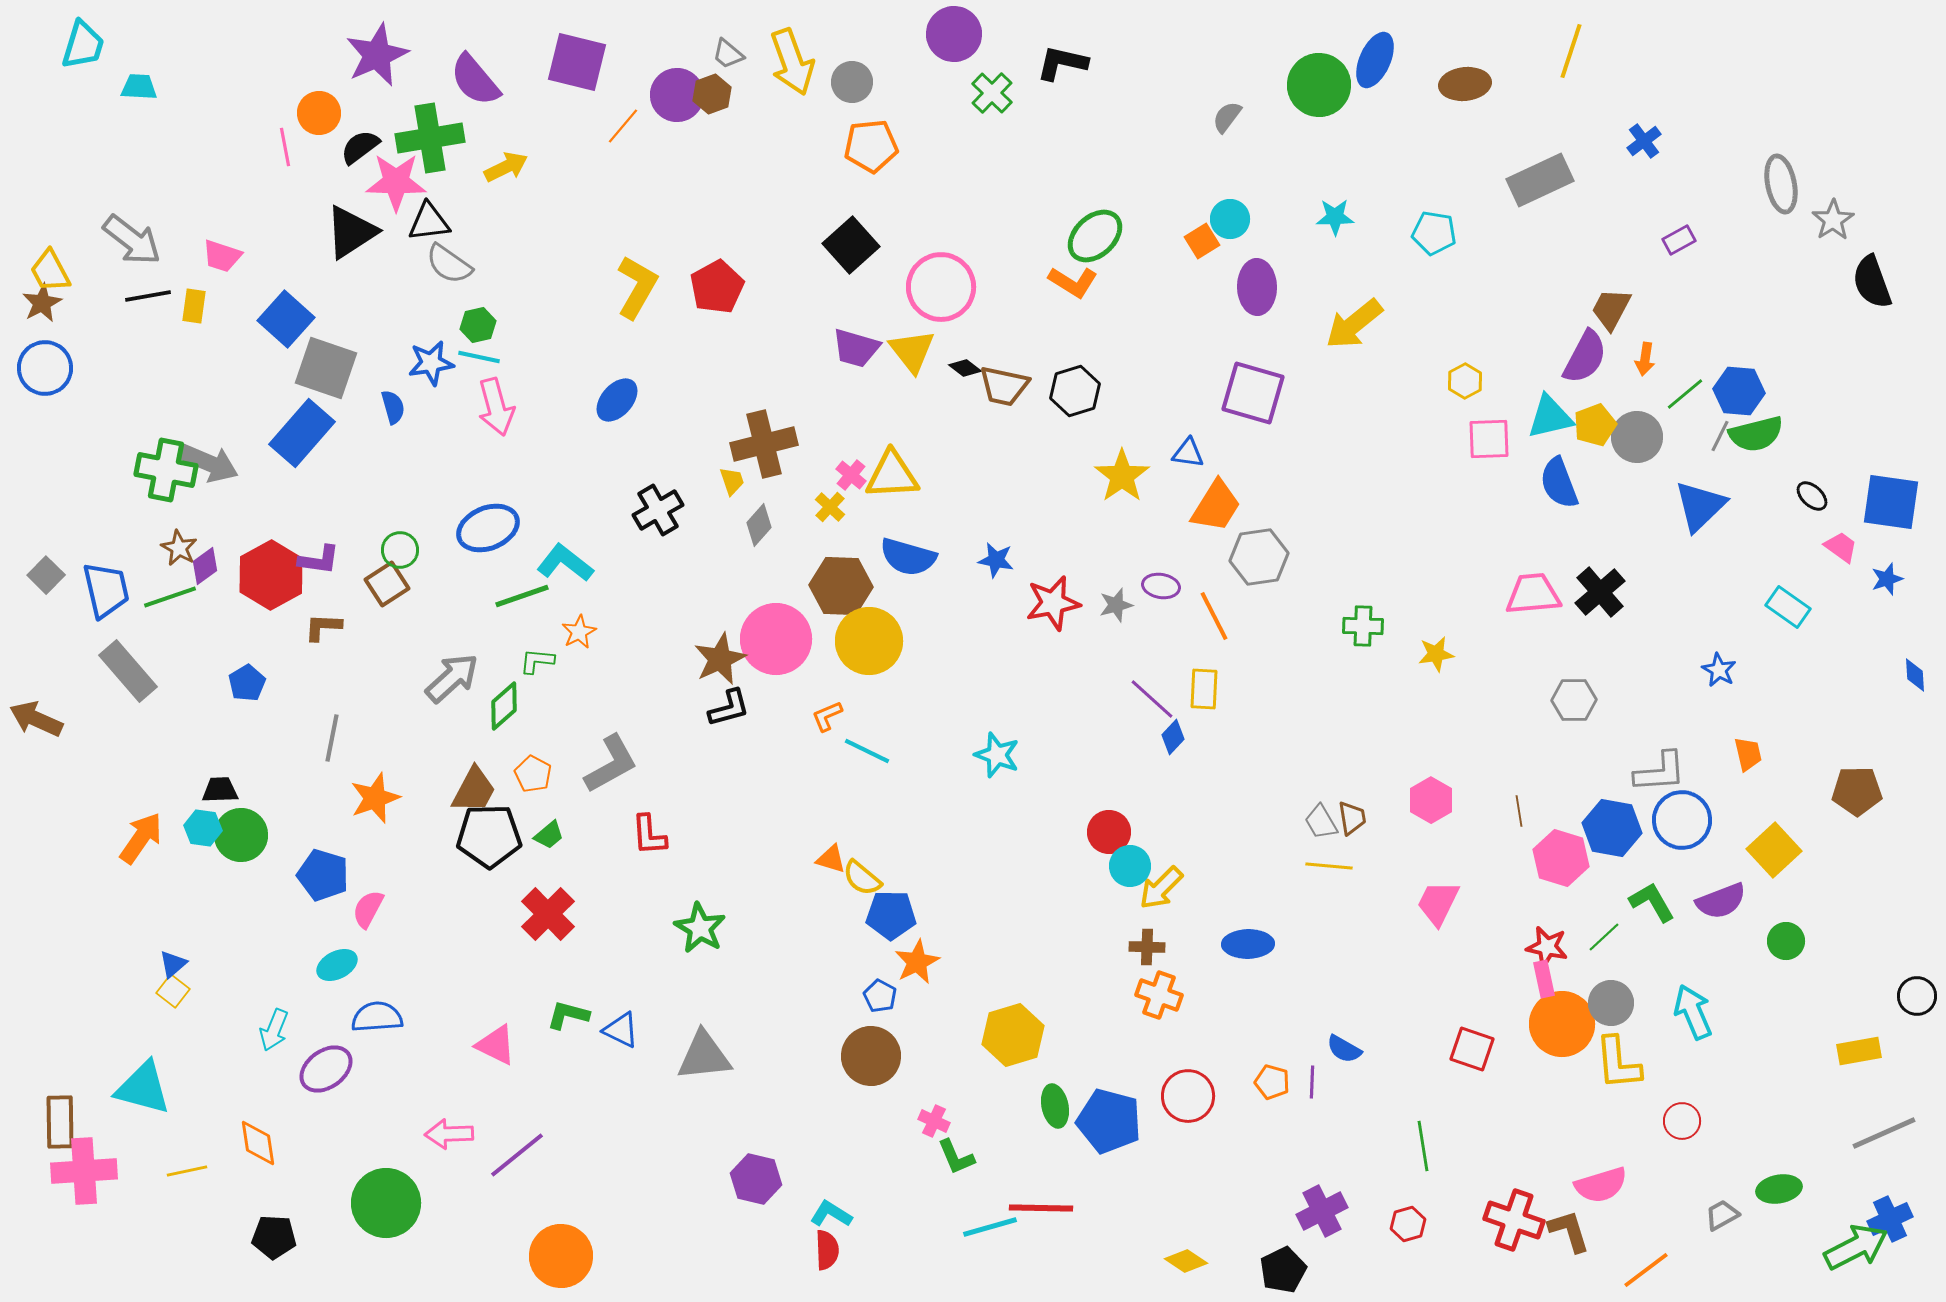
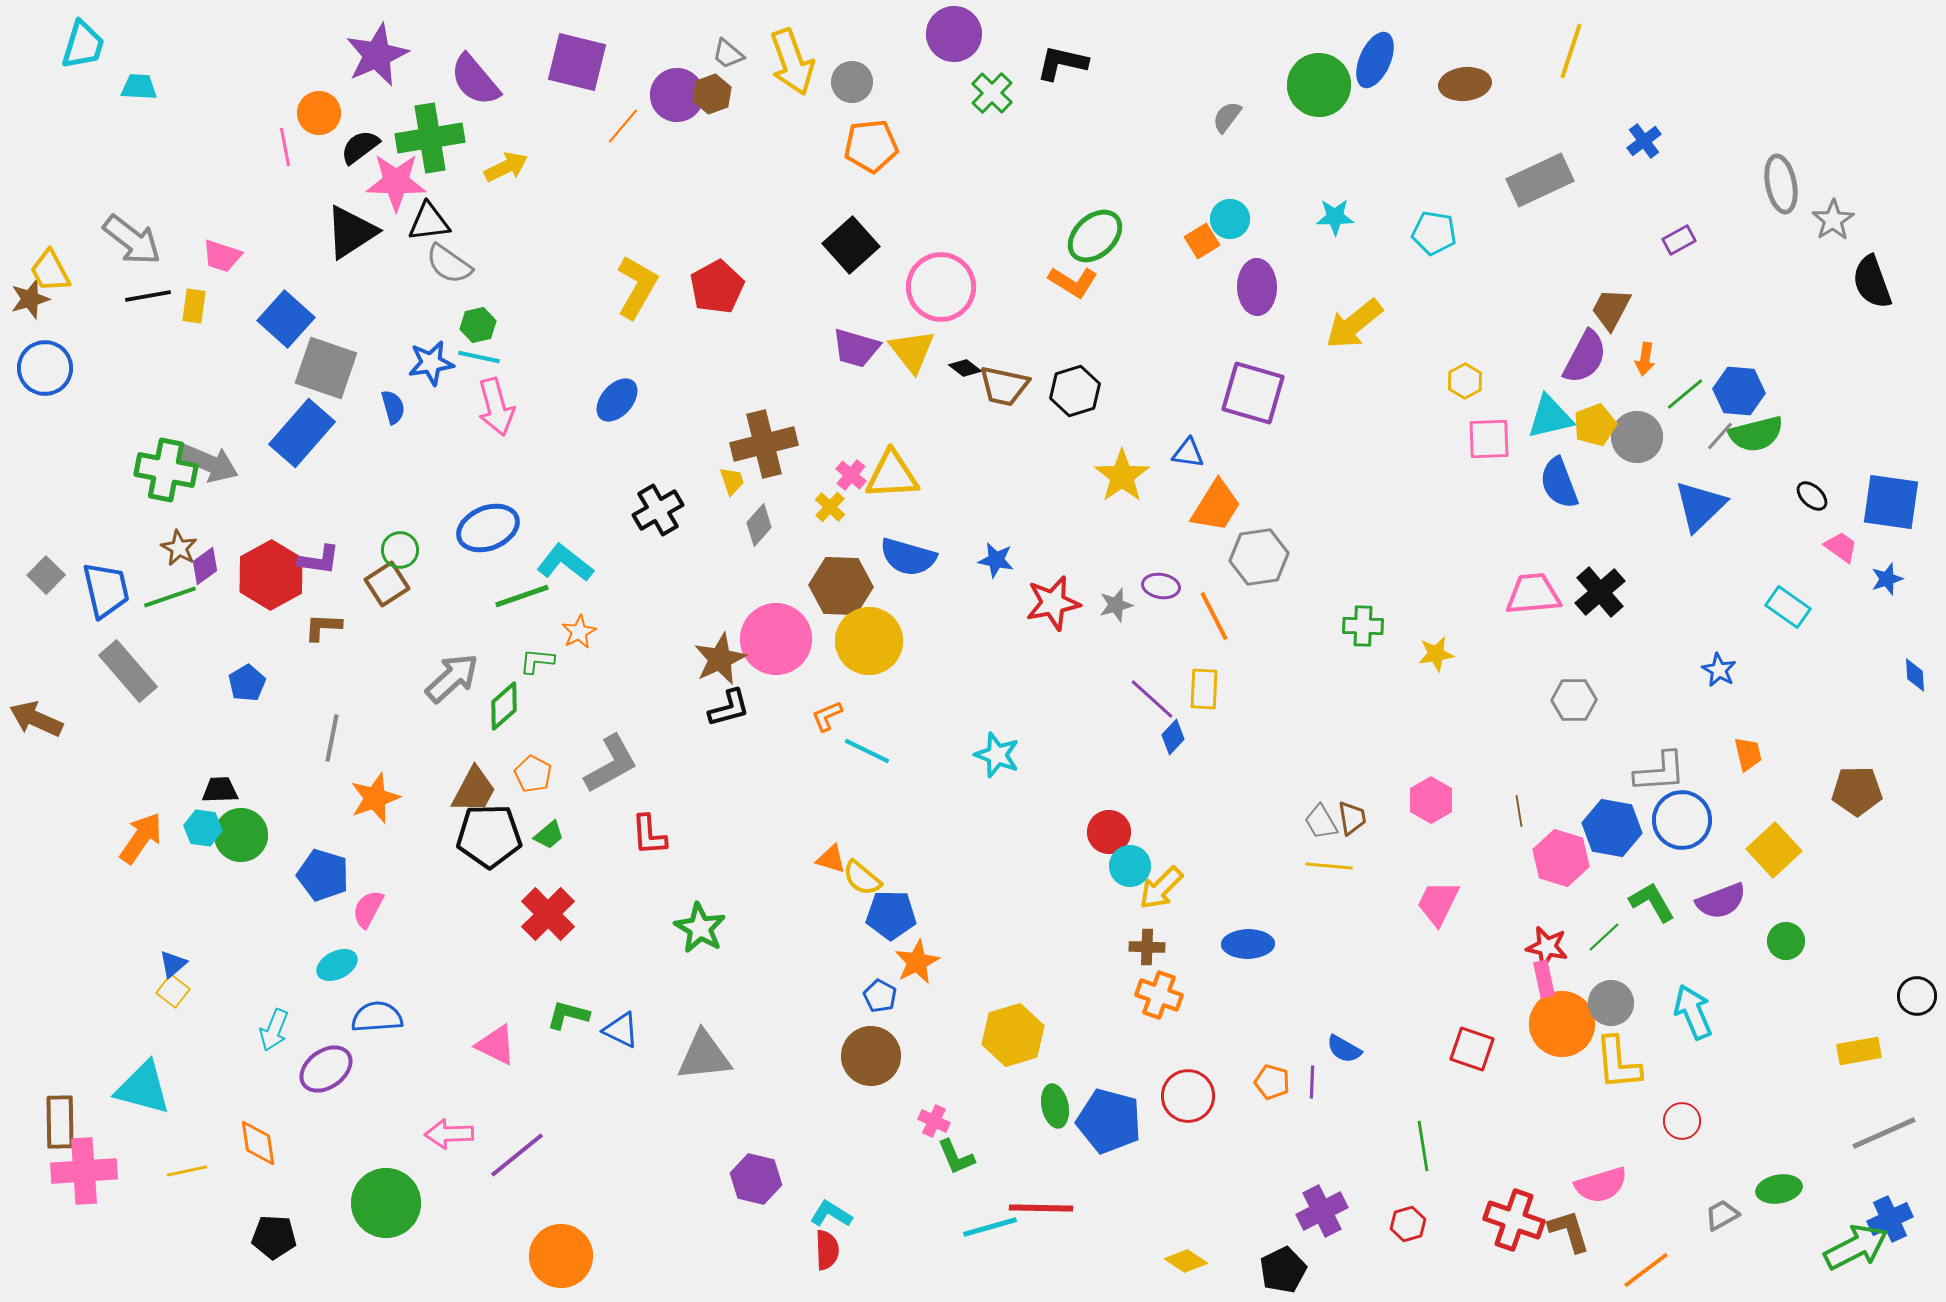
brown star at (42, 303): moved 12 px left, 4 px up; rotated 12 degrees clockwise
gray line at (1720, 436): rotated 16 degrees clockwise
